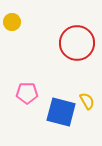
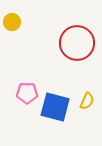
yellow semicircle: rotated 54 degrees clockwise
blue square: moved 6 px left, 5 px up
